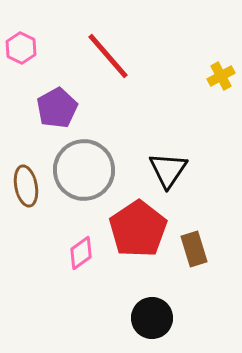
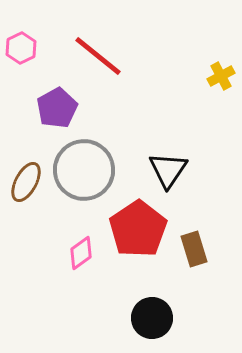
pink hexagon: rotated 8 degrees clockwise
red line: moved 10 px left; rotated 10 degrees counterclockwise
brown ellipse: moved 4 px up; rotated 39 degrees clockwise
